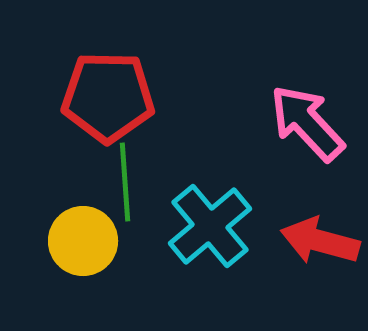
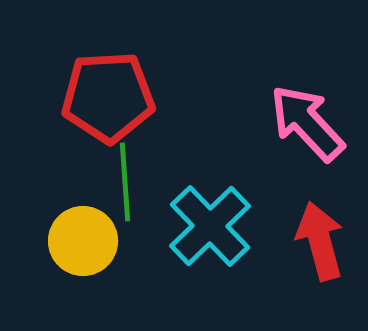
red pentagon: rotated 4 degrees counterclockwise
cyan cross: rotated 4 degrees counterclockwise
red arrow: rotated 60 degrees clockwise
